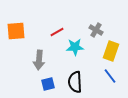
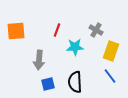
red line: moved 2 px up; rotated 40 degrees counterclockwise
